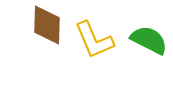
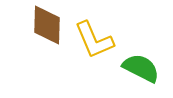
green semicircle: moved 8 px left, 28 px down
